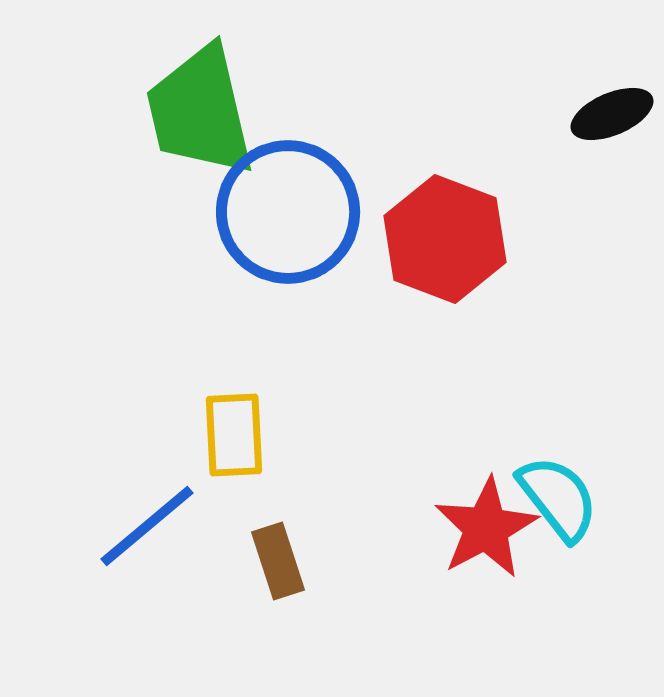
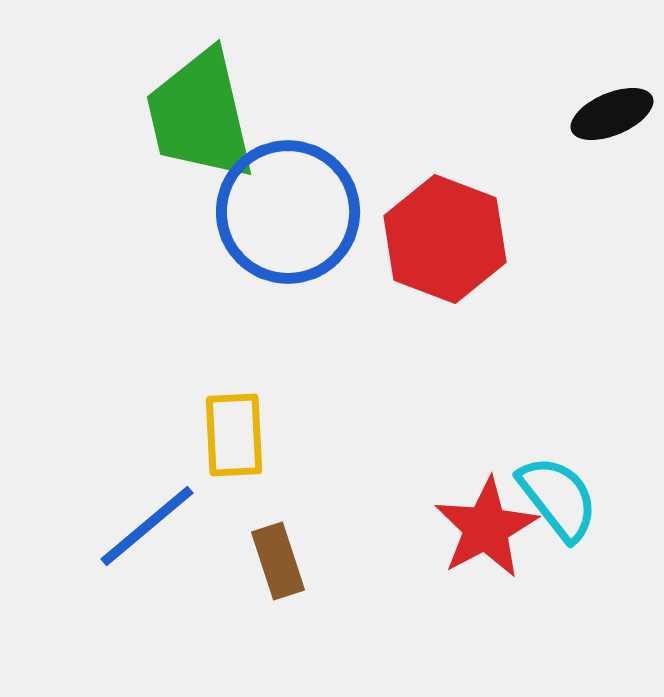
green trapezoid: moved 4 px down
